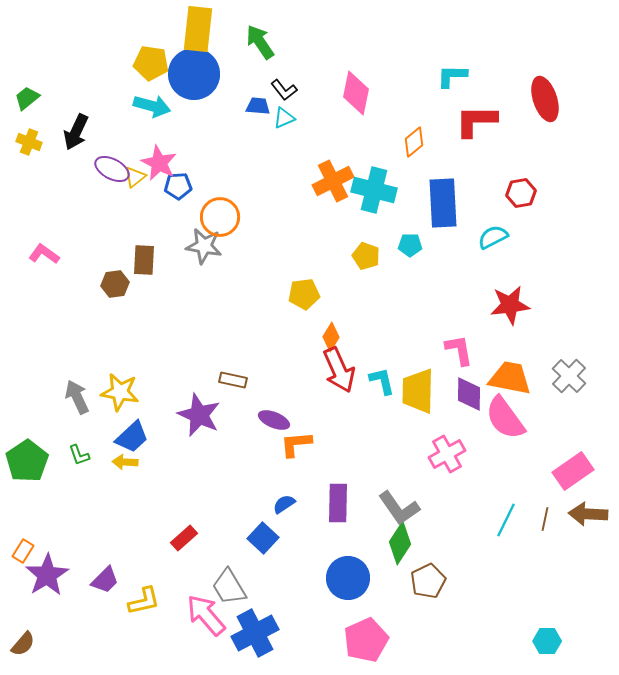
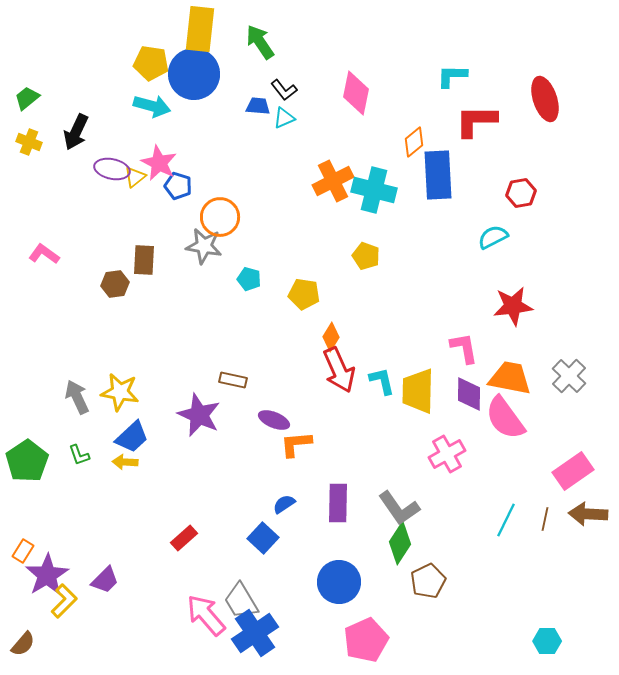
yellow rectangle at (198, 29): moved 2 px right
purple ellipse at (112, 169): rotated 16 degrees counterclockwise
blue pentagon at (178, 186): rotated 20 degrees clockwise
blue rectangle at (443, 203): moved 5 px left, 28 px up
cyan pentagon at (410, 245): moved 161 px left, 34 px down; rotated 15 degrees clockwise
yellow pentagon at (304, 294): rotated 16 degrees clockwise
red star at (510, 305): moved 3 px right, 1 px down
pink L-shape at (459, 350): moved 5 px right, 2 px up
blue circle at (348, 578): moved 9 px left, 4 px down
gray trapezoid at (229, 587): moved 12 px right, 14 px down
yellow L-shape at (144, 601): moved 80 px left; rotated 32 degrees counterclockwise
blue cross at (255, 633): rotated 6 degrees counterclockwise
